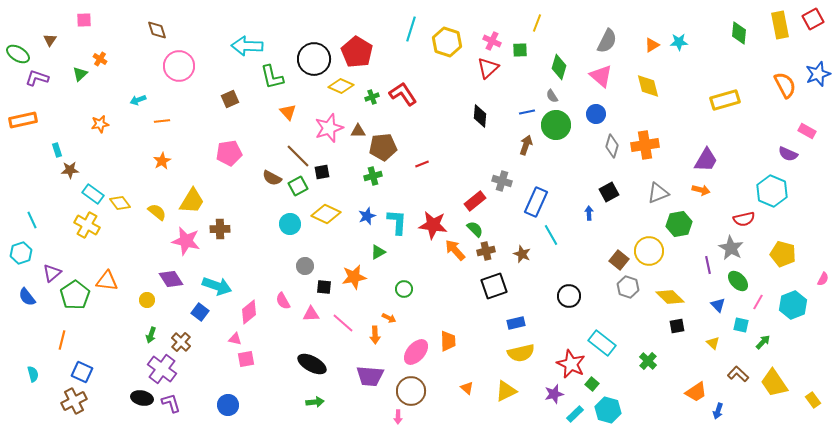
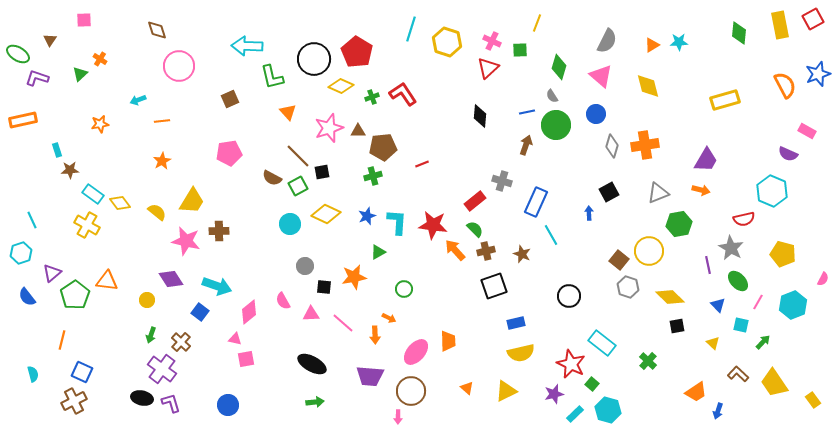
brown cross at (220, 229): moved 1 px left, 2 px down
